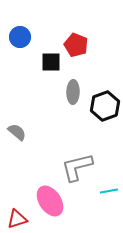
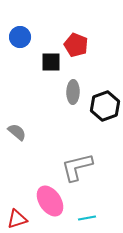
cyan line: moved 22 px left, 27 px down
